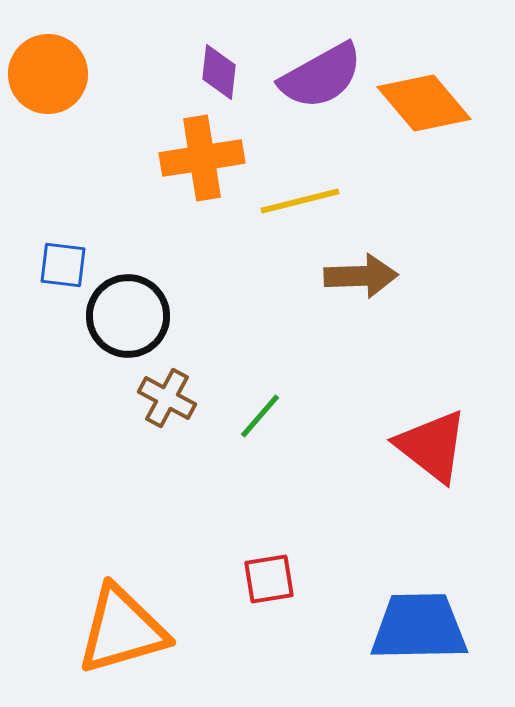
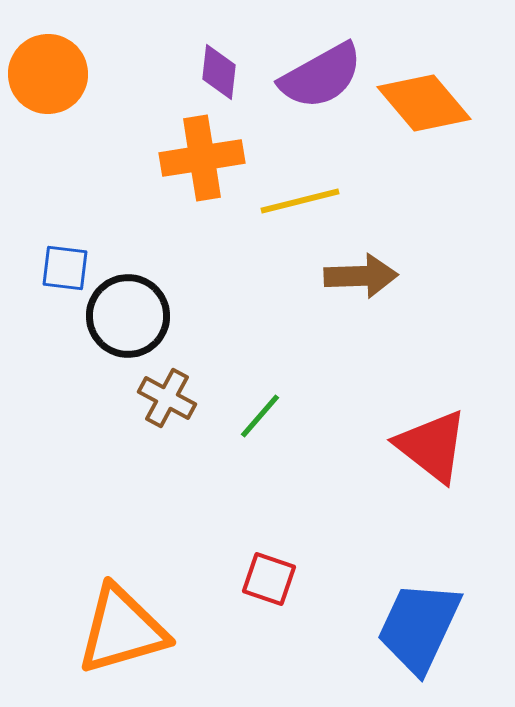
blue square: moved 2 px right, 3 px down
red square: rotated 28 degrees clockwise
blue trapezoid: rotated 64 degrees counterclockwise
